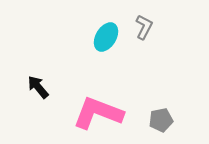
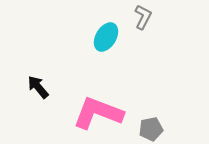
gray L-shape: moved 1 px left, 10 px up
gray pentagon: moved 10 px left, 9 px down
